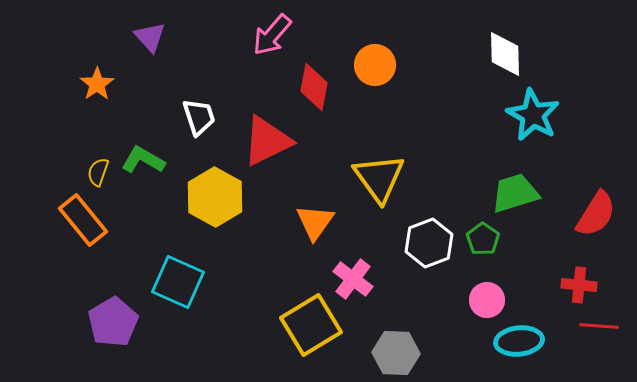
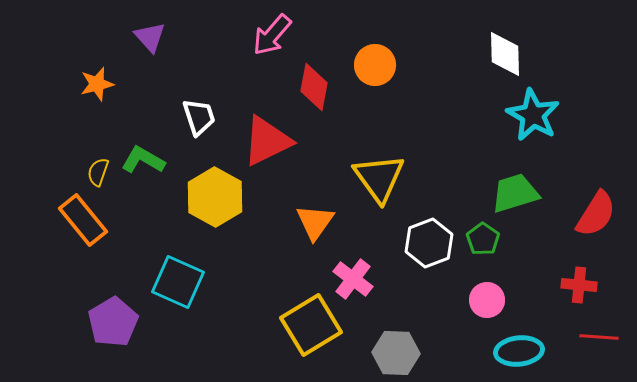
orange star: rotated 20 degrees clockwise
red line: moved 11 px down
cyan ellipse: moved 10 px down
